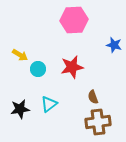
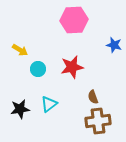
yellow arrow: moved 5 px up
brown cross: moved 1 px up
